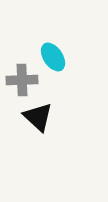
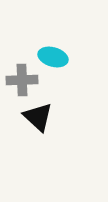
cyan ellipse: rotated 40 degrees counterclockwise
